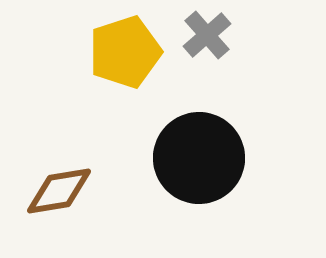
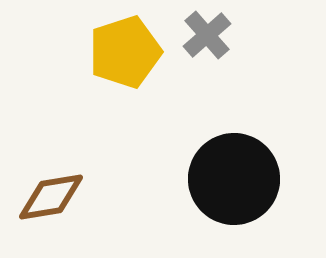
black circle: moved 35 px right, 21 px down
brown diamond: moved 8 px left, 6 px down
